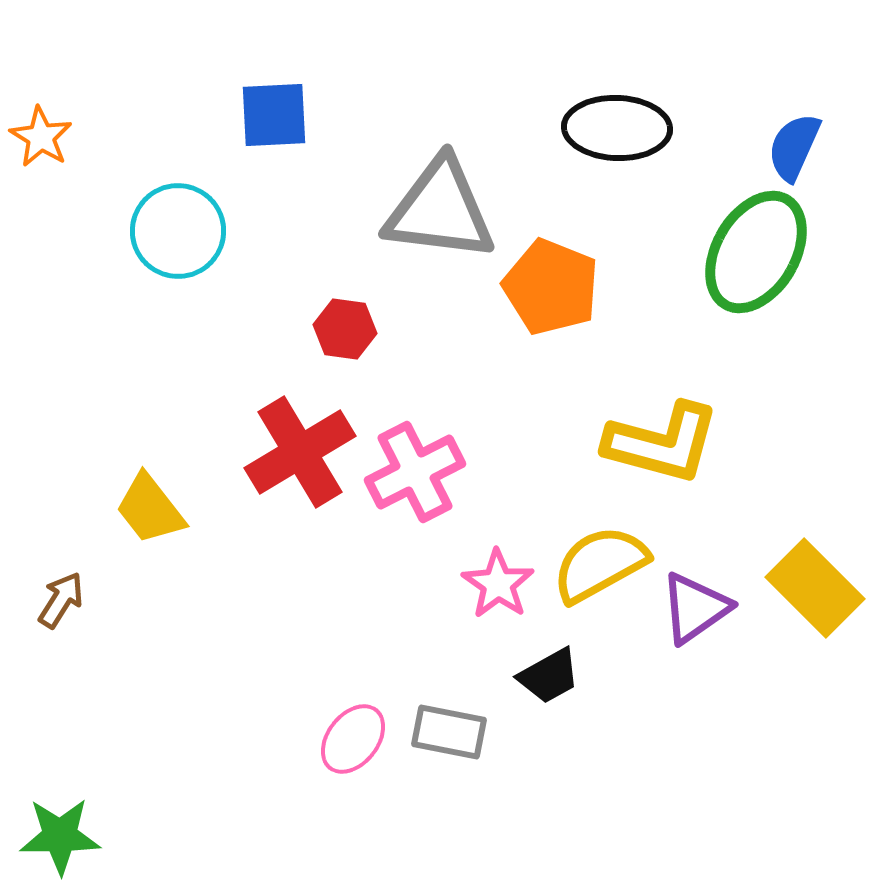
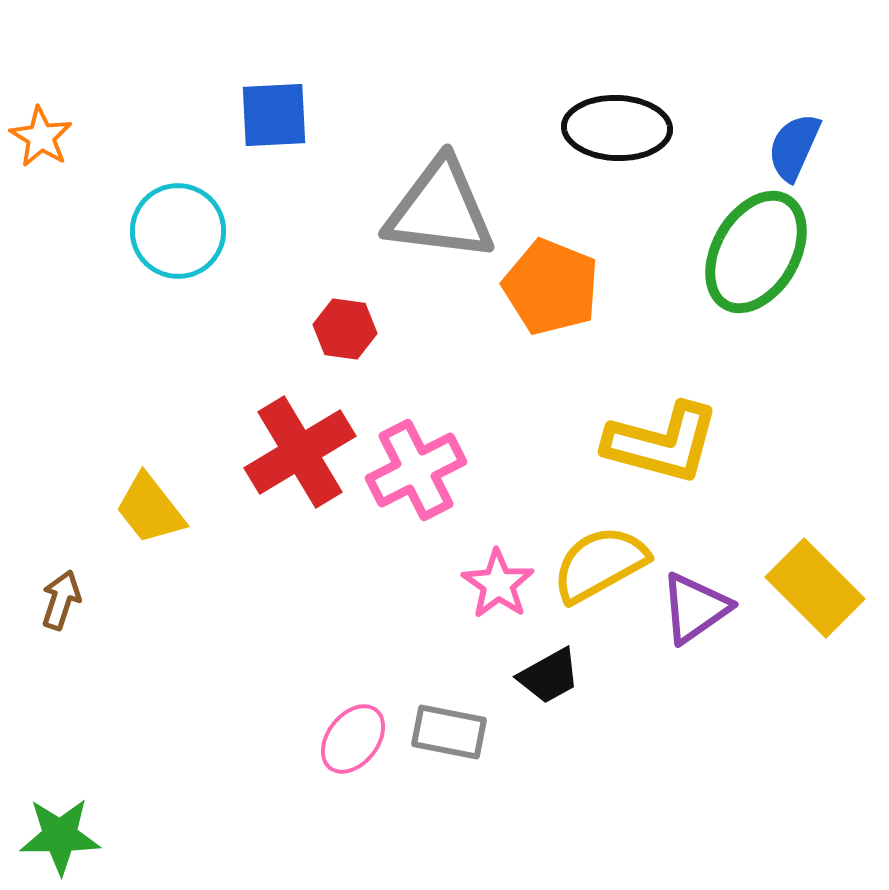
pink cross: moved 1 px right, 2 px up
brown arrow: rotated 14 degrees counterclockwise
